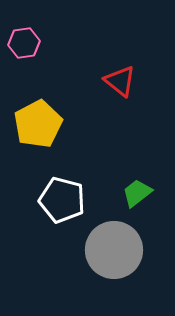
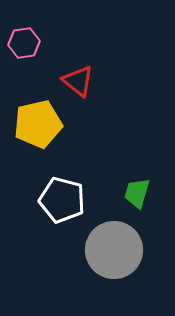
red triangle: moved 42 px left
yellow pentagon: rotated 15 degrees clockwise
green trapezoid: rotated 36 degrees counterclockwise
